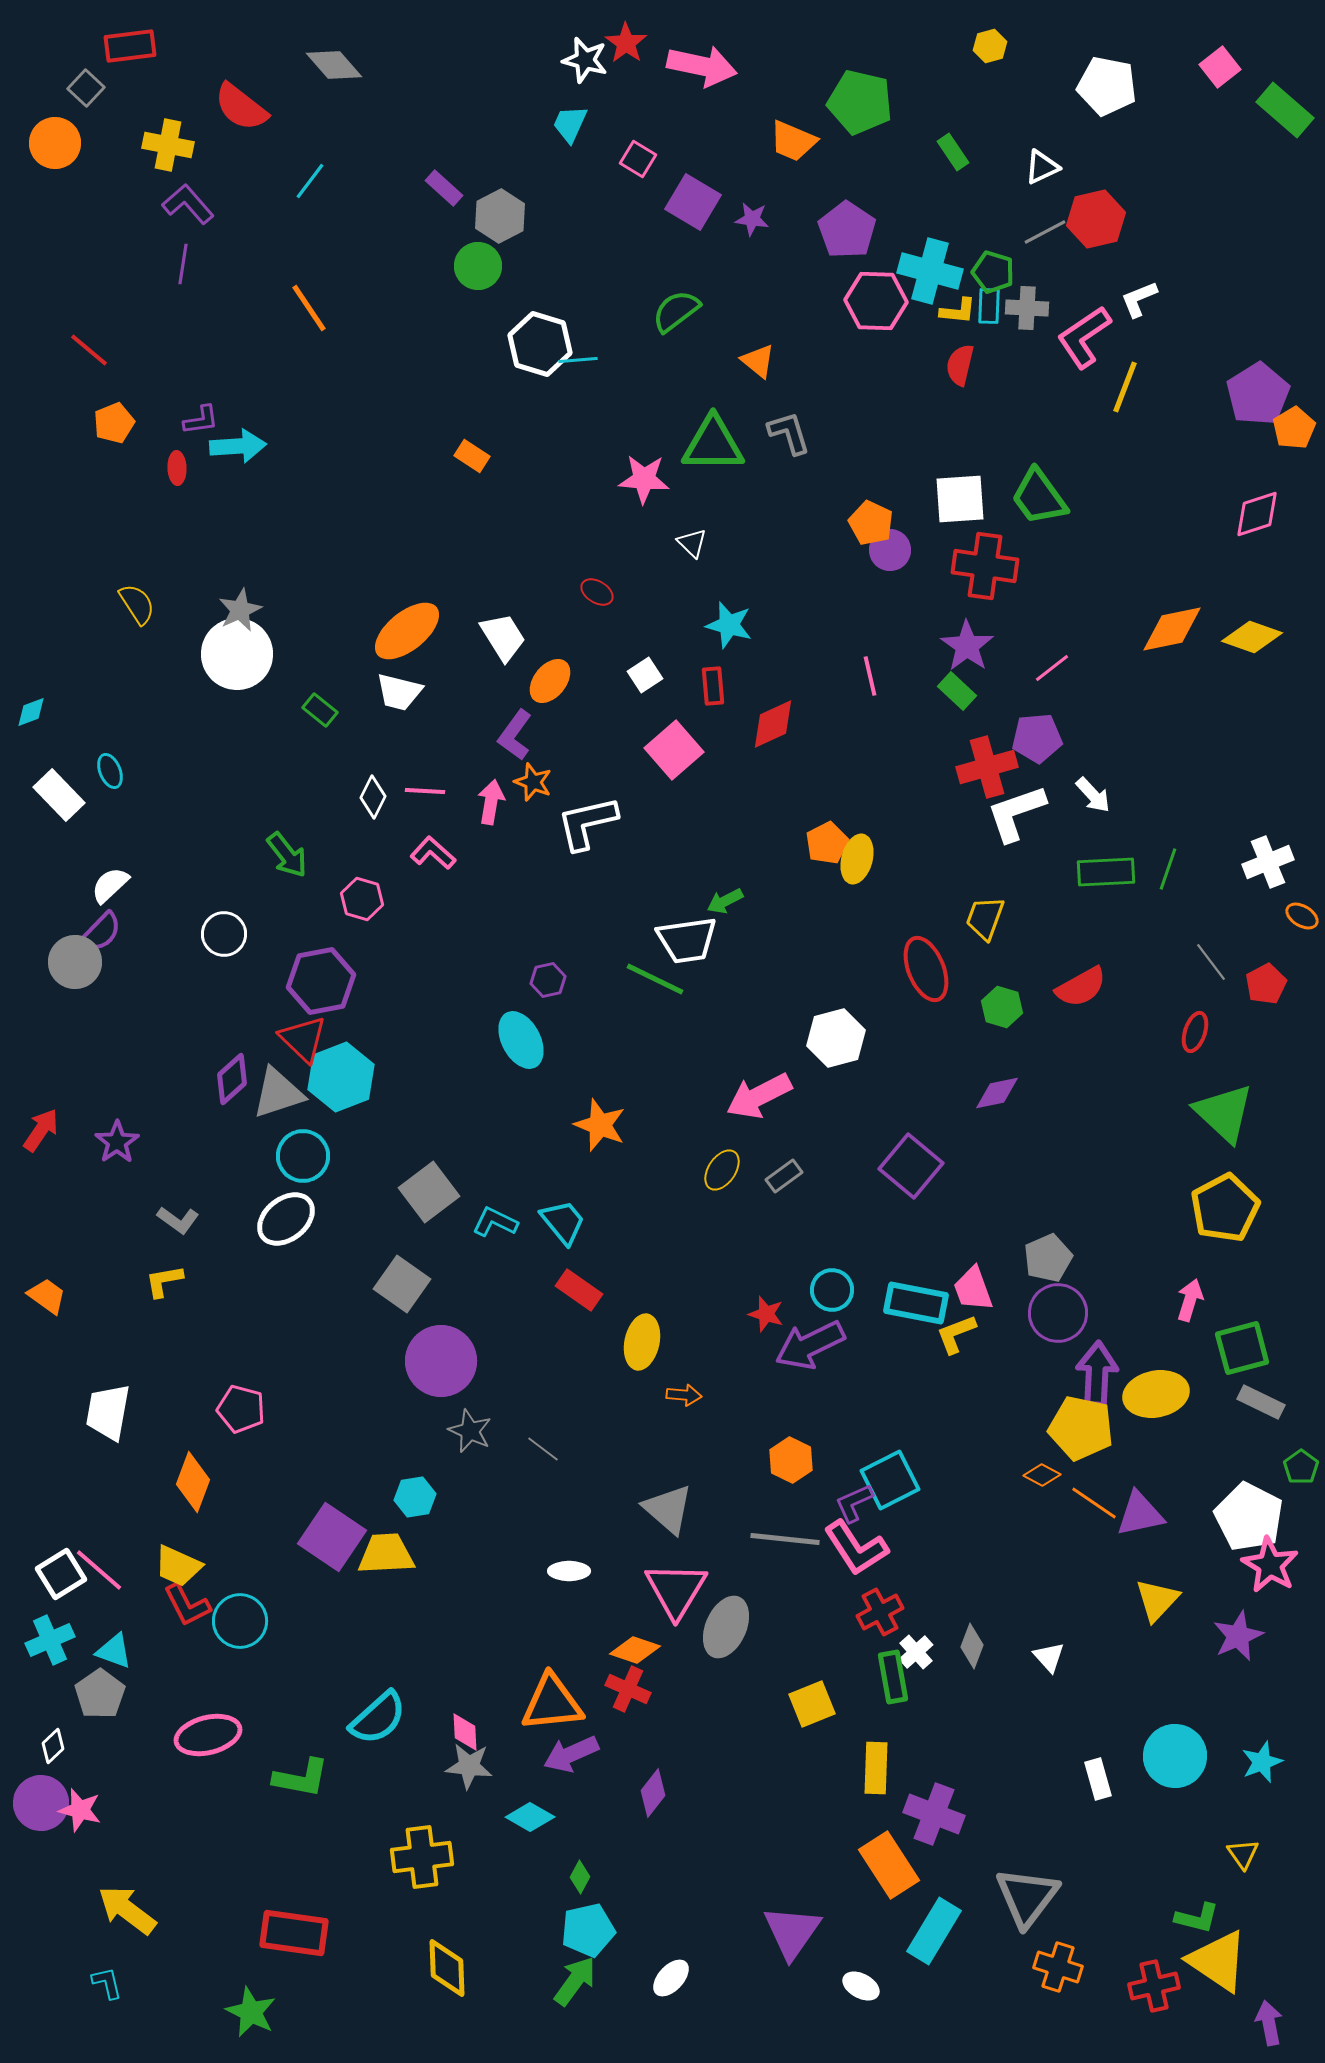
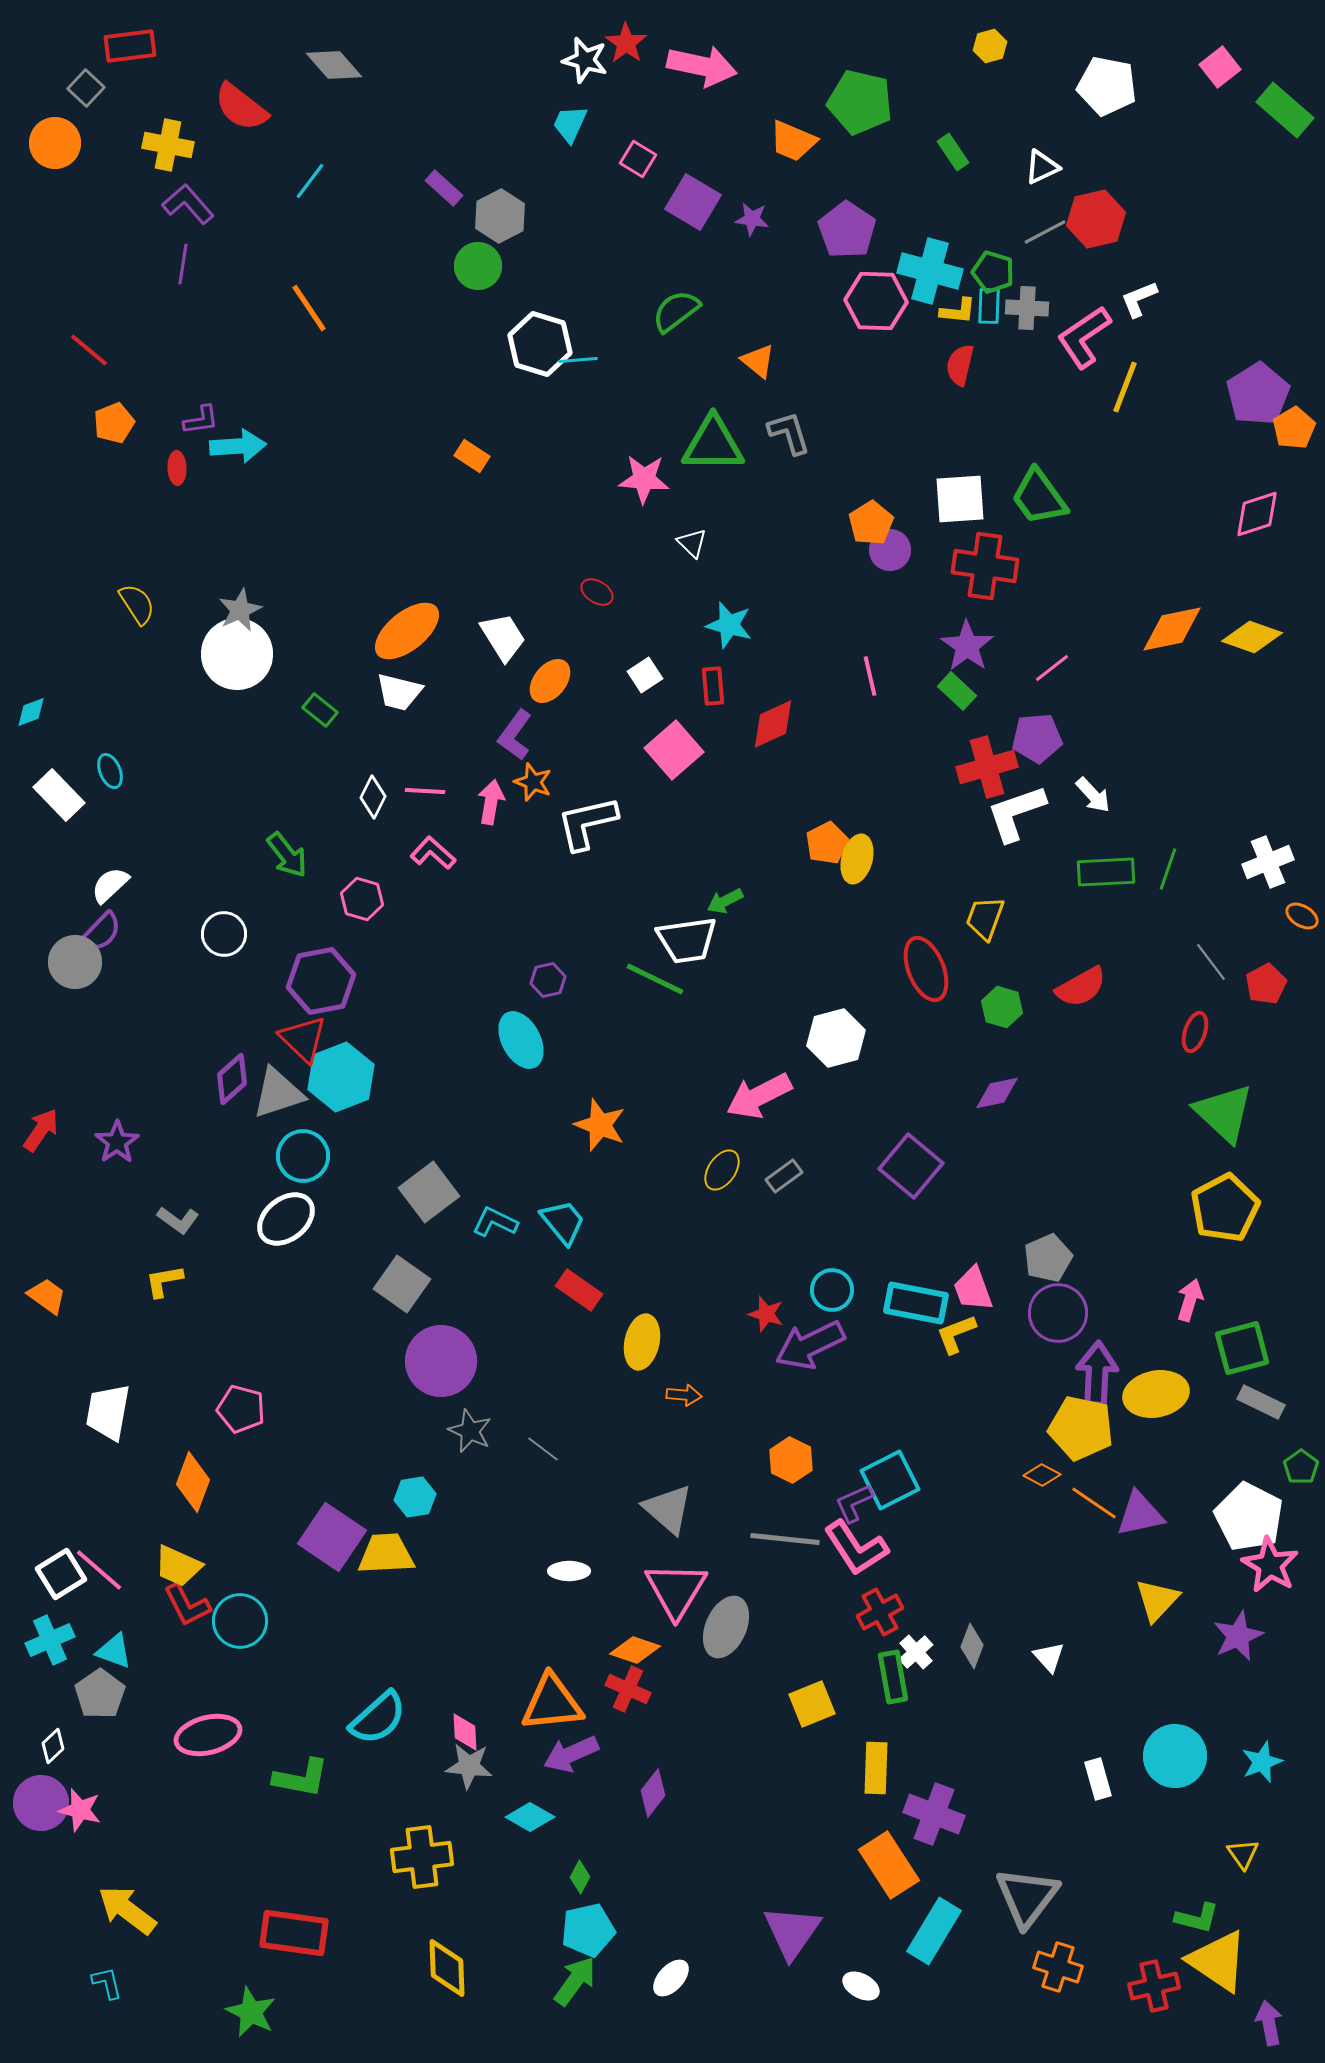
orange pentagon at (871, 523): rotated 15 degrees clockwise
